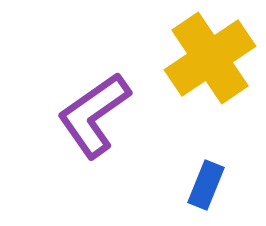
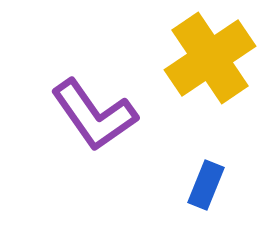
purple L-shape: rotated 90 degrees counterclockwise
